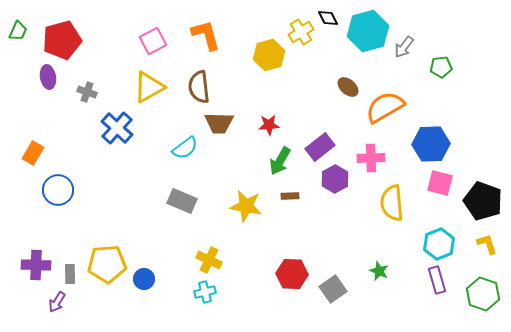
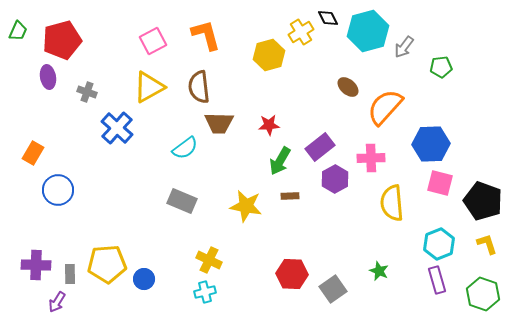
orange semicircle at (385, 107): rotated 18 degrees counterclockwise
